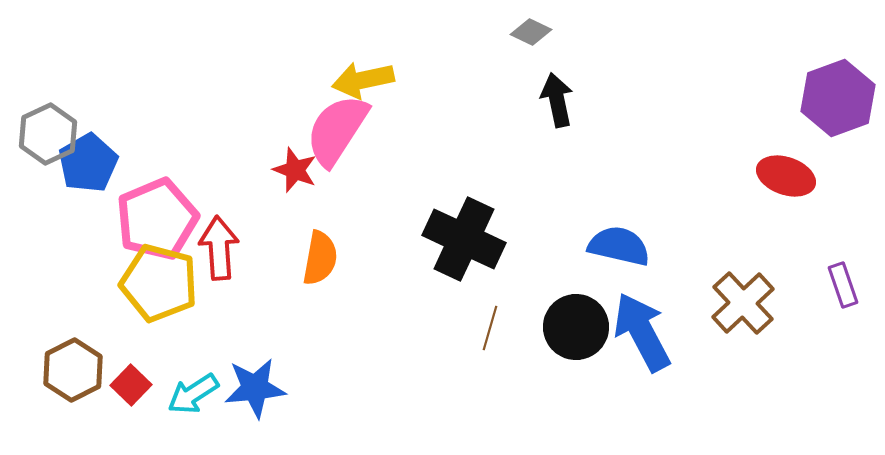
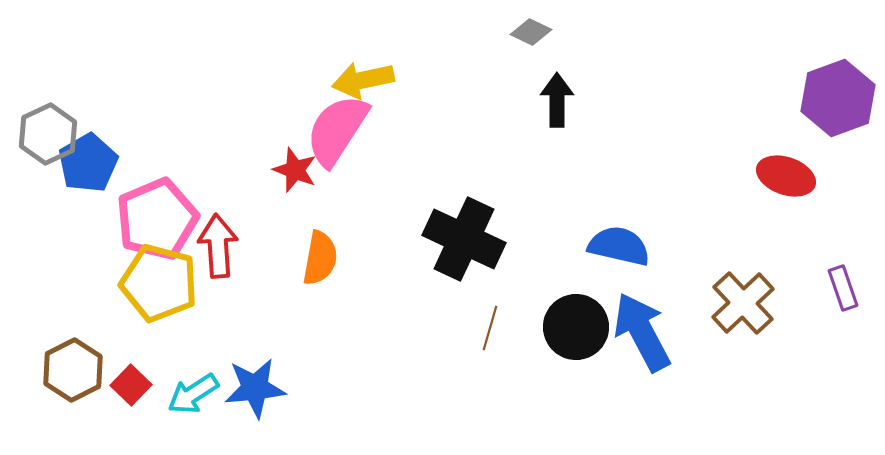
black arrow: rotated 12 degrees clockwise
red arrow: moved 1 px left, 2 px up
purple rectangle: moved 3 px down
